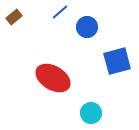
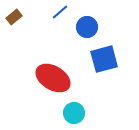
blue square: moved 13 px left, 2 px up
cyan circle: moved 17 px left
